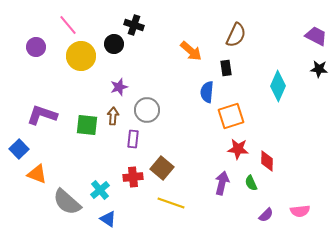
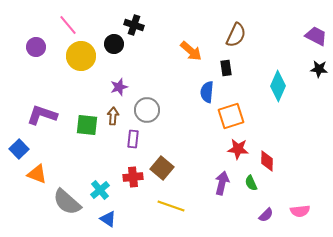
yellow line: moved 3 px down
